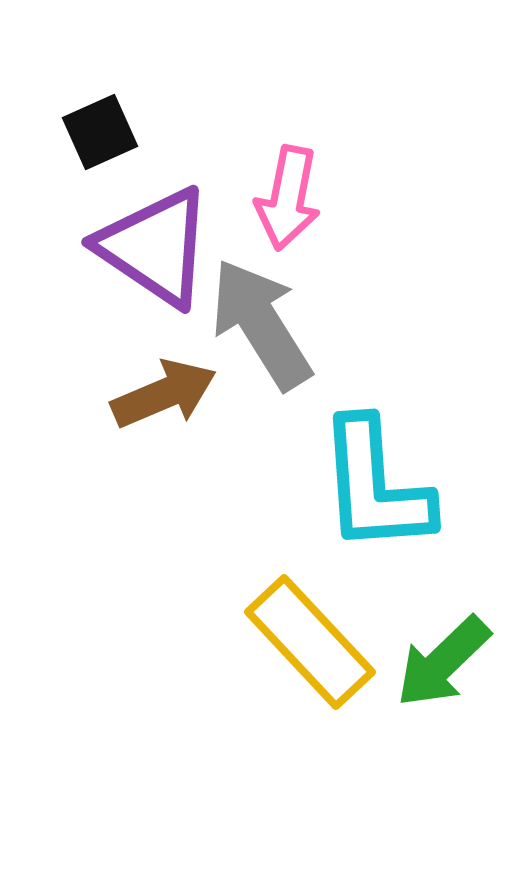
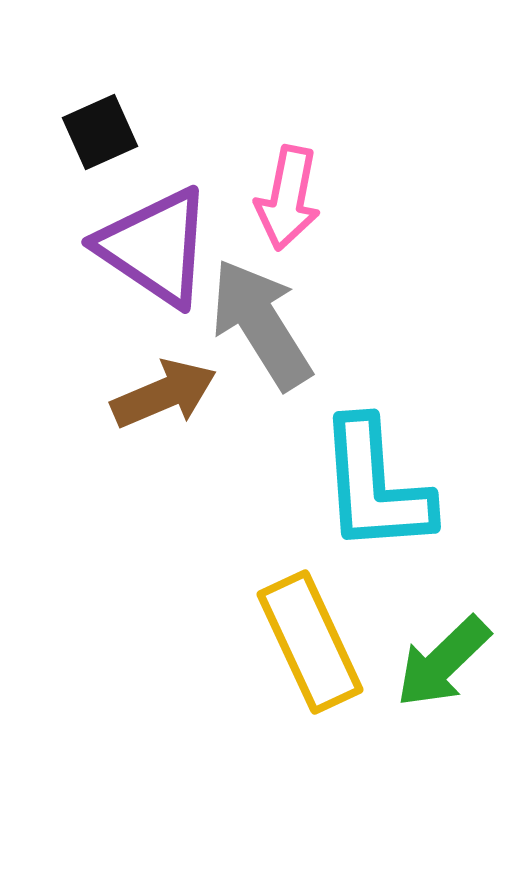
yellow rectangle: rotated 18 degrees clockwise
